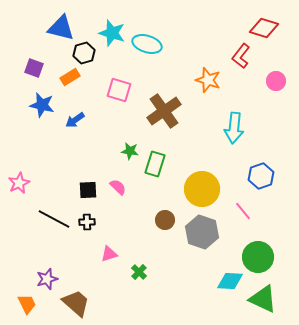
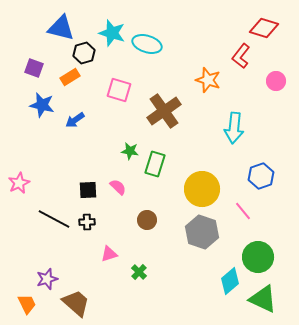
brown circle: moved 18 px left
cyan diamond: rotated 44 degrees counterclockwise
